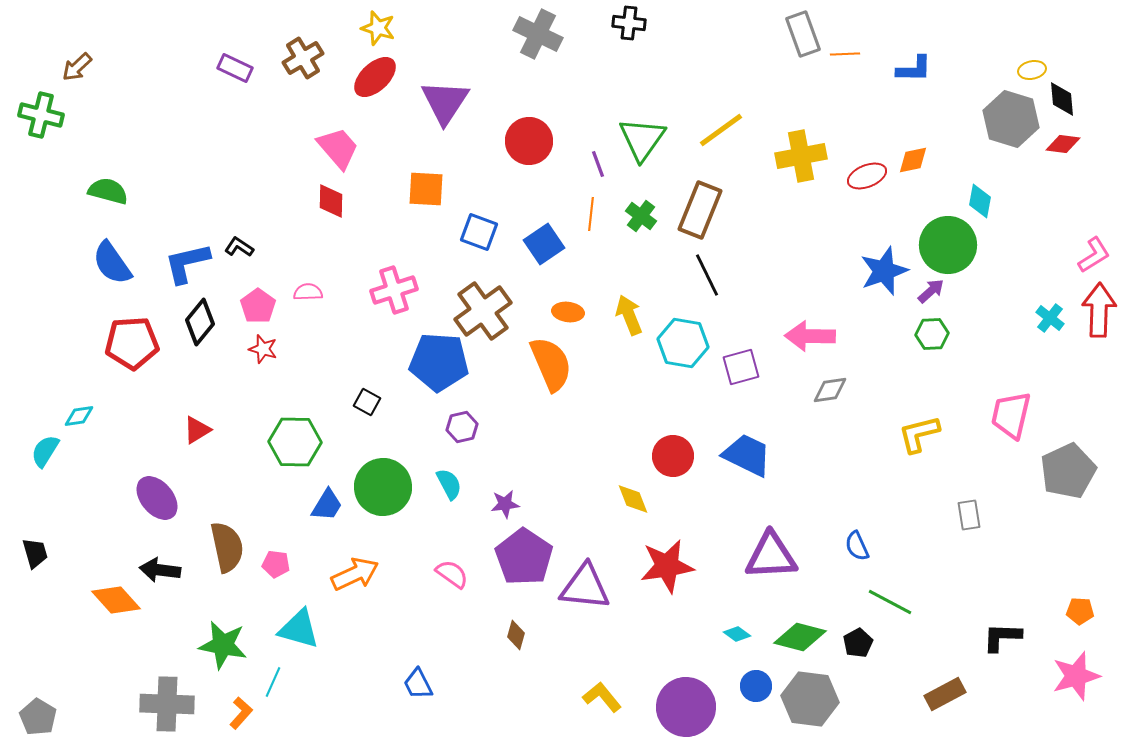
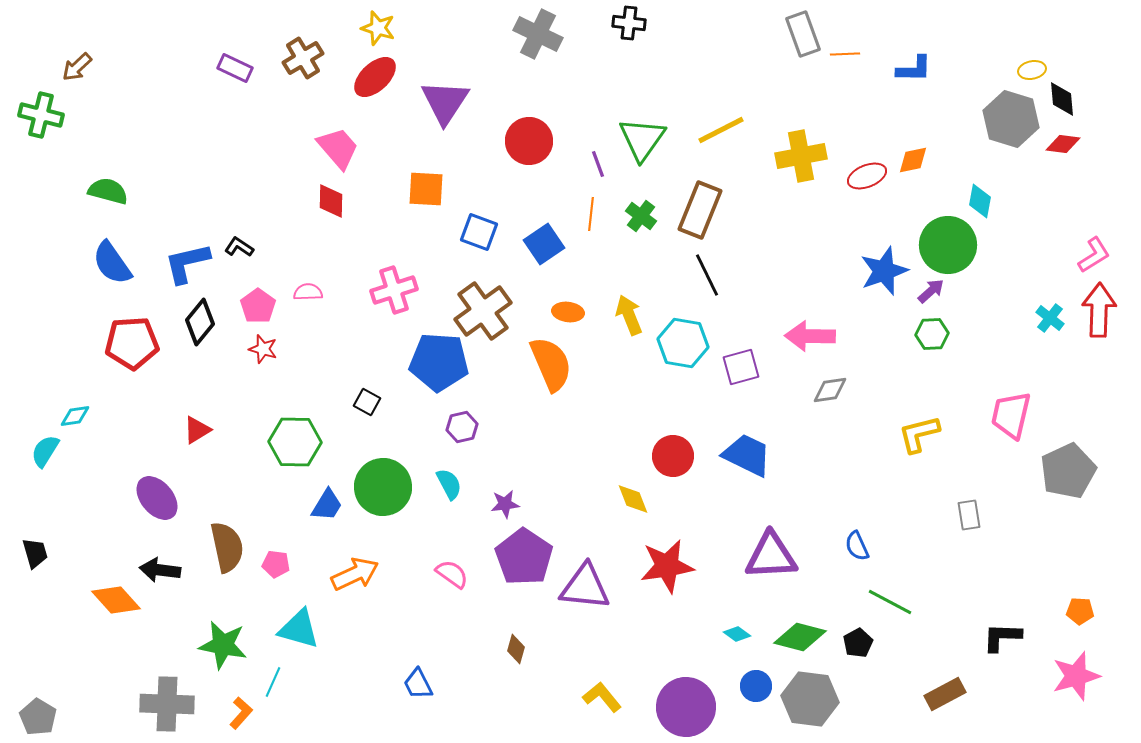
yellow line at (721, 130): rotated 9 degrees clockwise
cyan diamond at (79, 416): moved 4 px left
brown diamond at (516, 635): moved 14 px down
